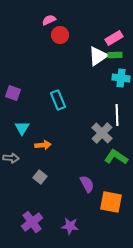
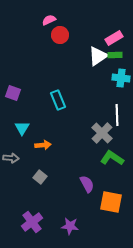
green L-shape: moved 4 px left, 1 px down
